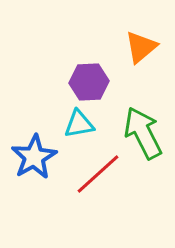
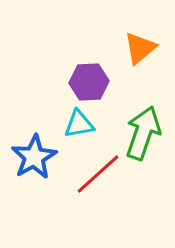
orange triangle: moved 1 px left, 1 px down
green arrow: rotated 46 degrees clockwise
